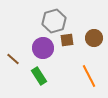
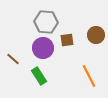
gray hexagon: moved 8 px left, 1 px down; rotated 20 degrees clockwise
brown circle: moved 2 px right, 3 px up
